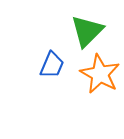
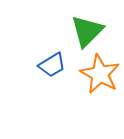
blue trapezoid: rotated 36 degrees clockwise
